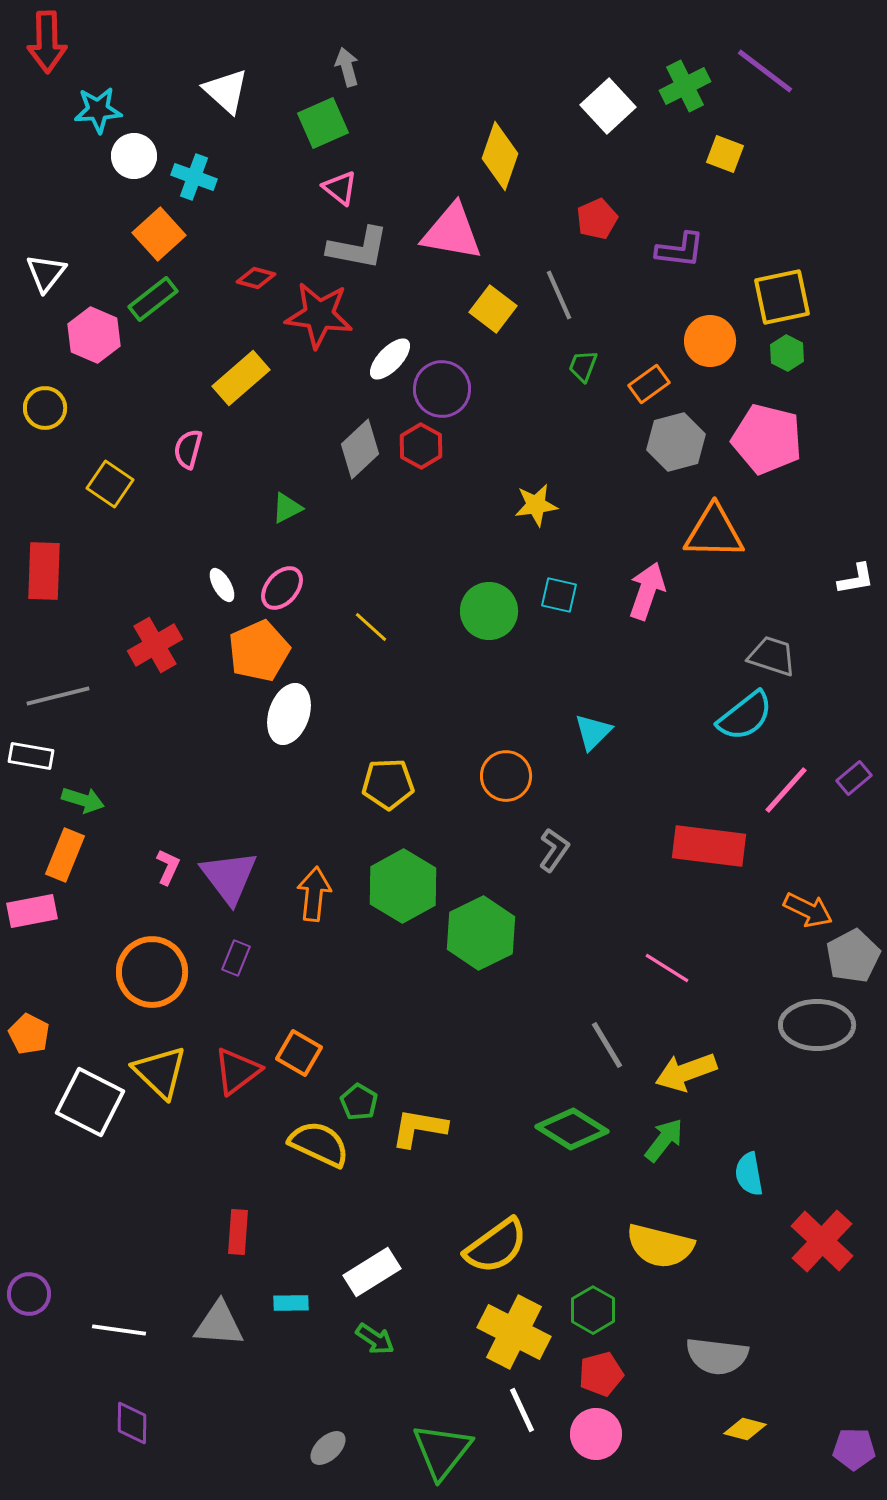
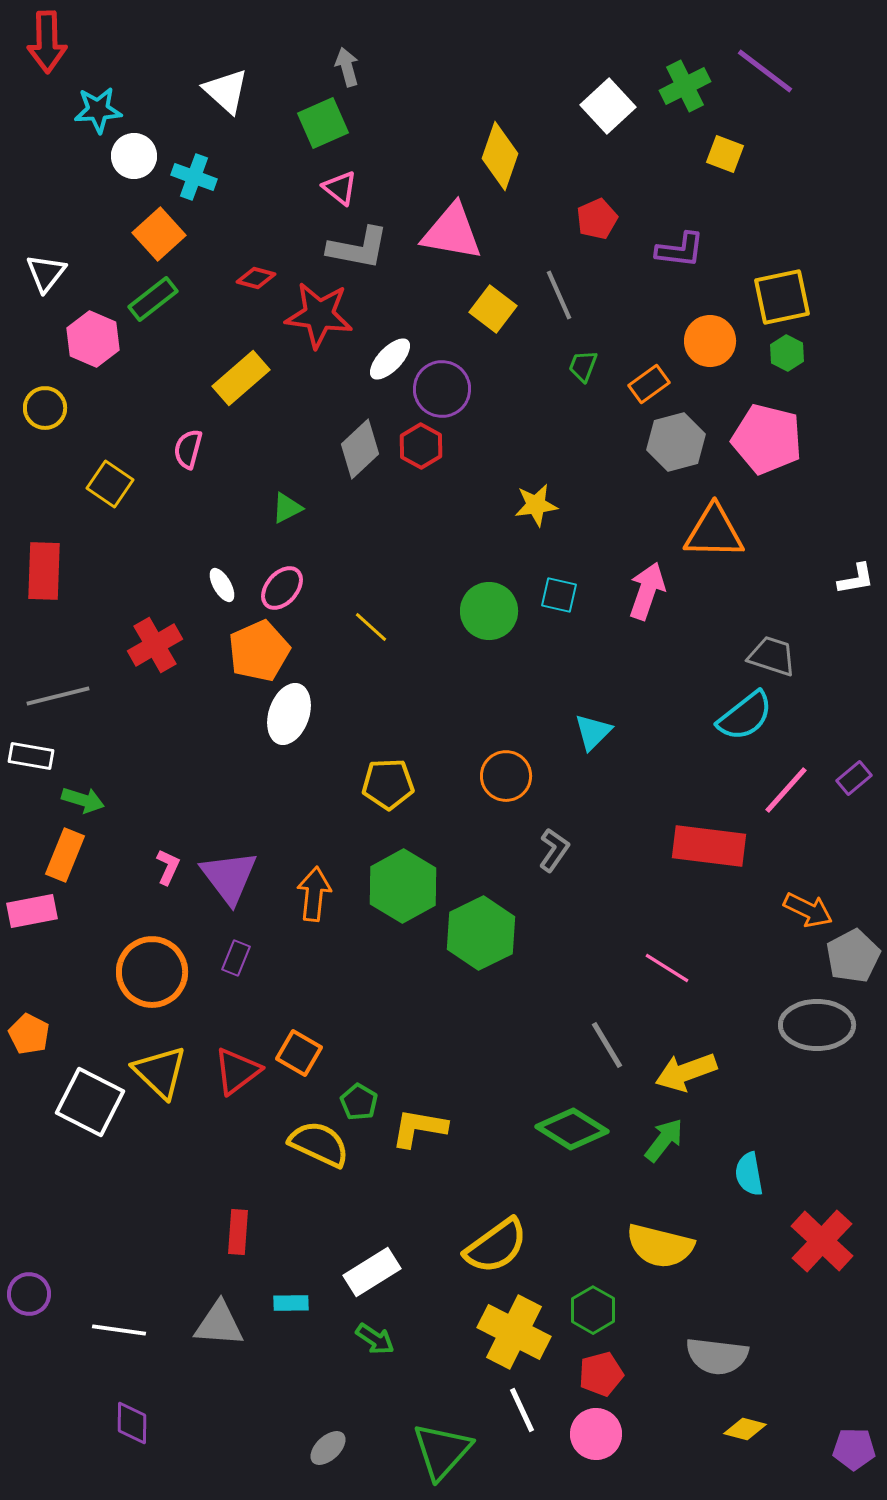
pink hexagon at (94, 335): moved 1 px left, 4 px down
green triangle at (442, 1451): rotated 4 degrees clockwise
